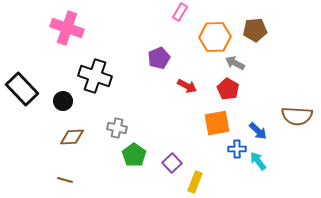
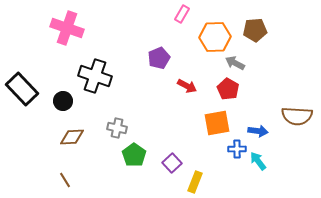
pink rectangle: moved 2 px right, 2 px down
blue arrow: rotated 36 degrees counterclockwise
brown line: rotated 42 degrees clockwise
